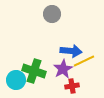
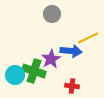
yellow line: moved 4 px right, 23 px up
purple star: moved 12 px left, 10 px up
cyan circle: moved 1 px left, 5 px up
red cross: rotated 16 degrees clockwise
